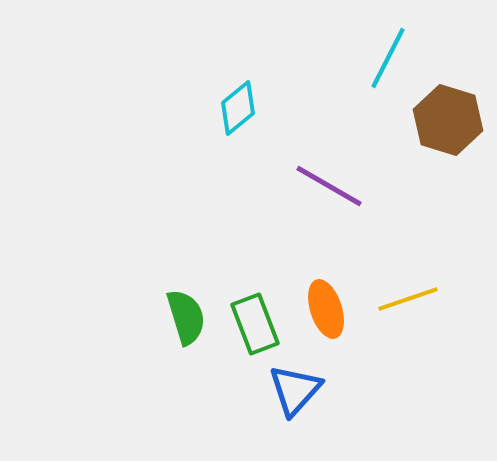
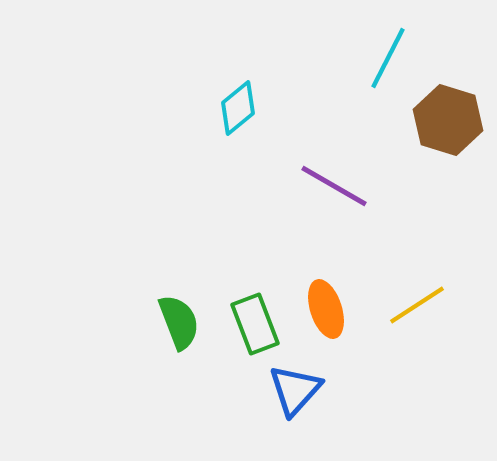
purple line: moved 5 px right
yellow line: moved 9 px right, 6 px down; rotated 14 degrees counterclockwise
green semicircle: moved 7 px left, 5 px down; rotated 4 degrees counterclockwise
